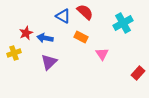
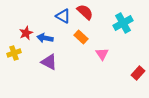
orange rectangle: rotated 16 degrees clockwise
purple triangle: rotated 48 degrees counterclockwise
